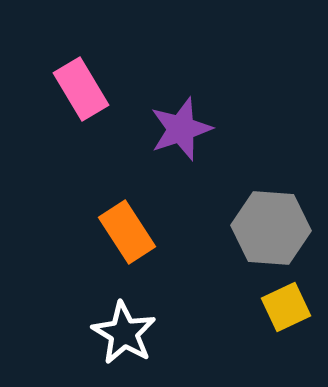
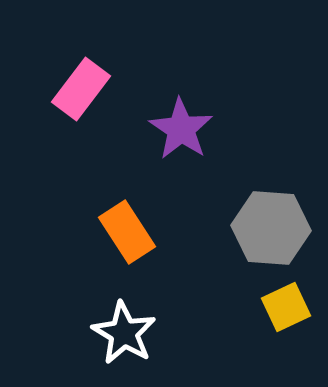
pink rectangle: rotated 68 degrees clockwise
purple star: rotated 20 degrees counterclockwise
